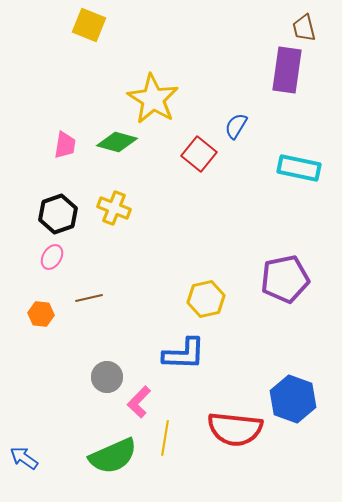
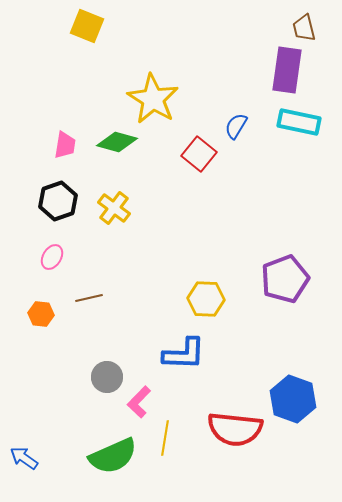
yellow square: moved 2 px left, 1 px down
cyan rectangle: moved 46 px up
yellow cross: rotated 16 degrees clockwise
black hexagon: moved 13 px up
purple pentagon: rotated 9 degrees counterclockwise
yellow hexagon: rotated 15 degrees clockwise
